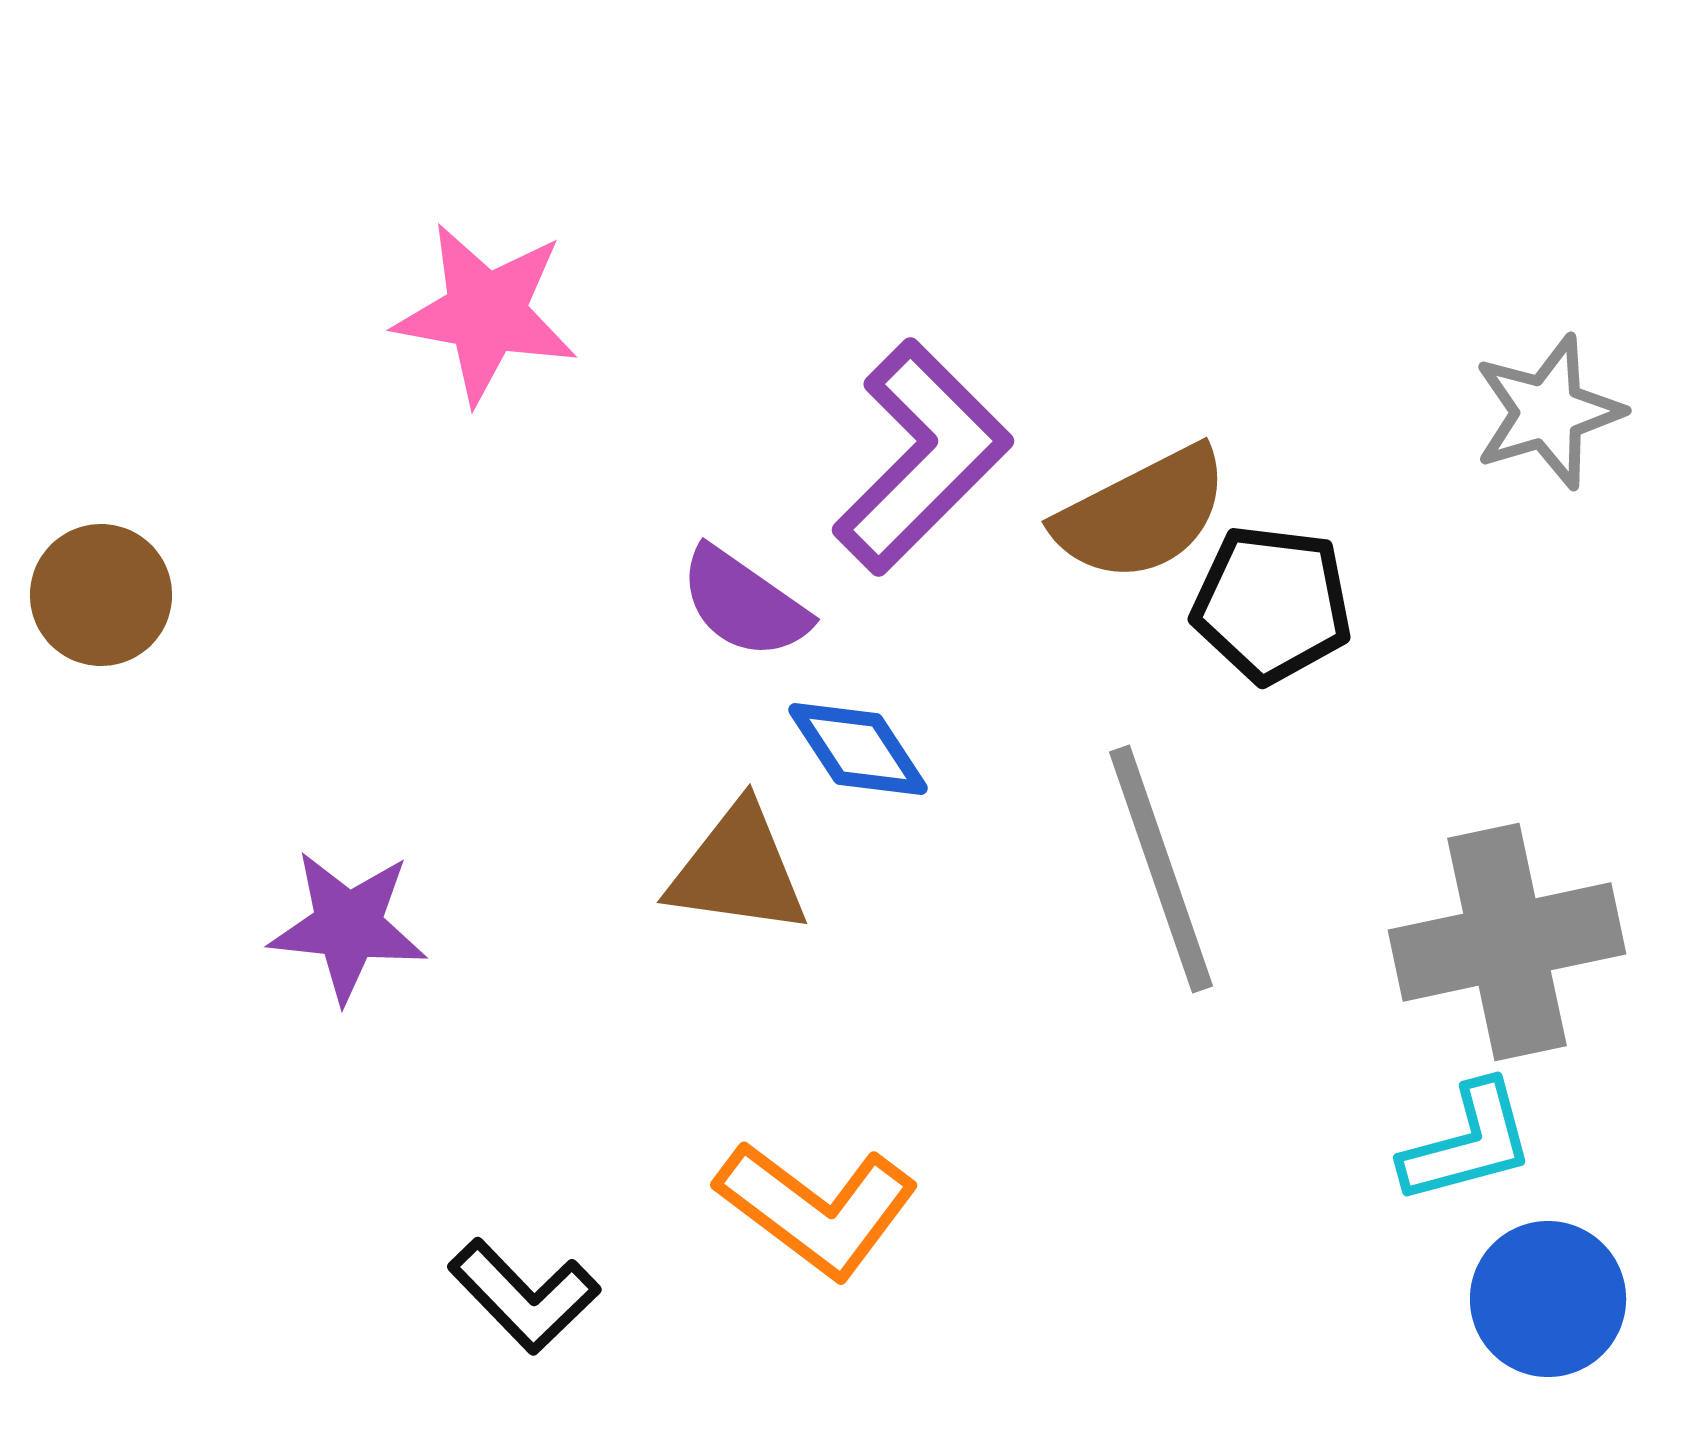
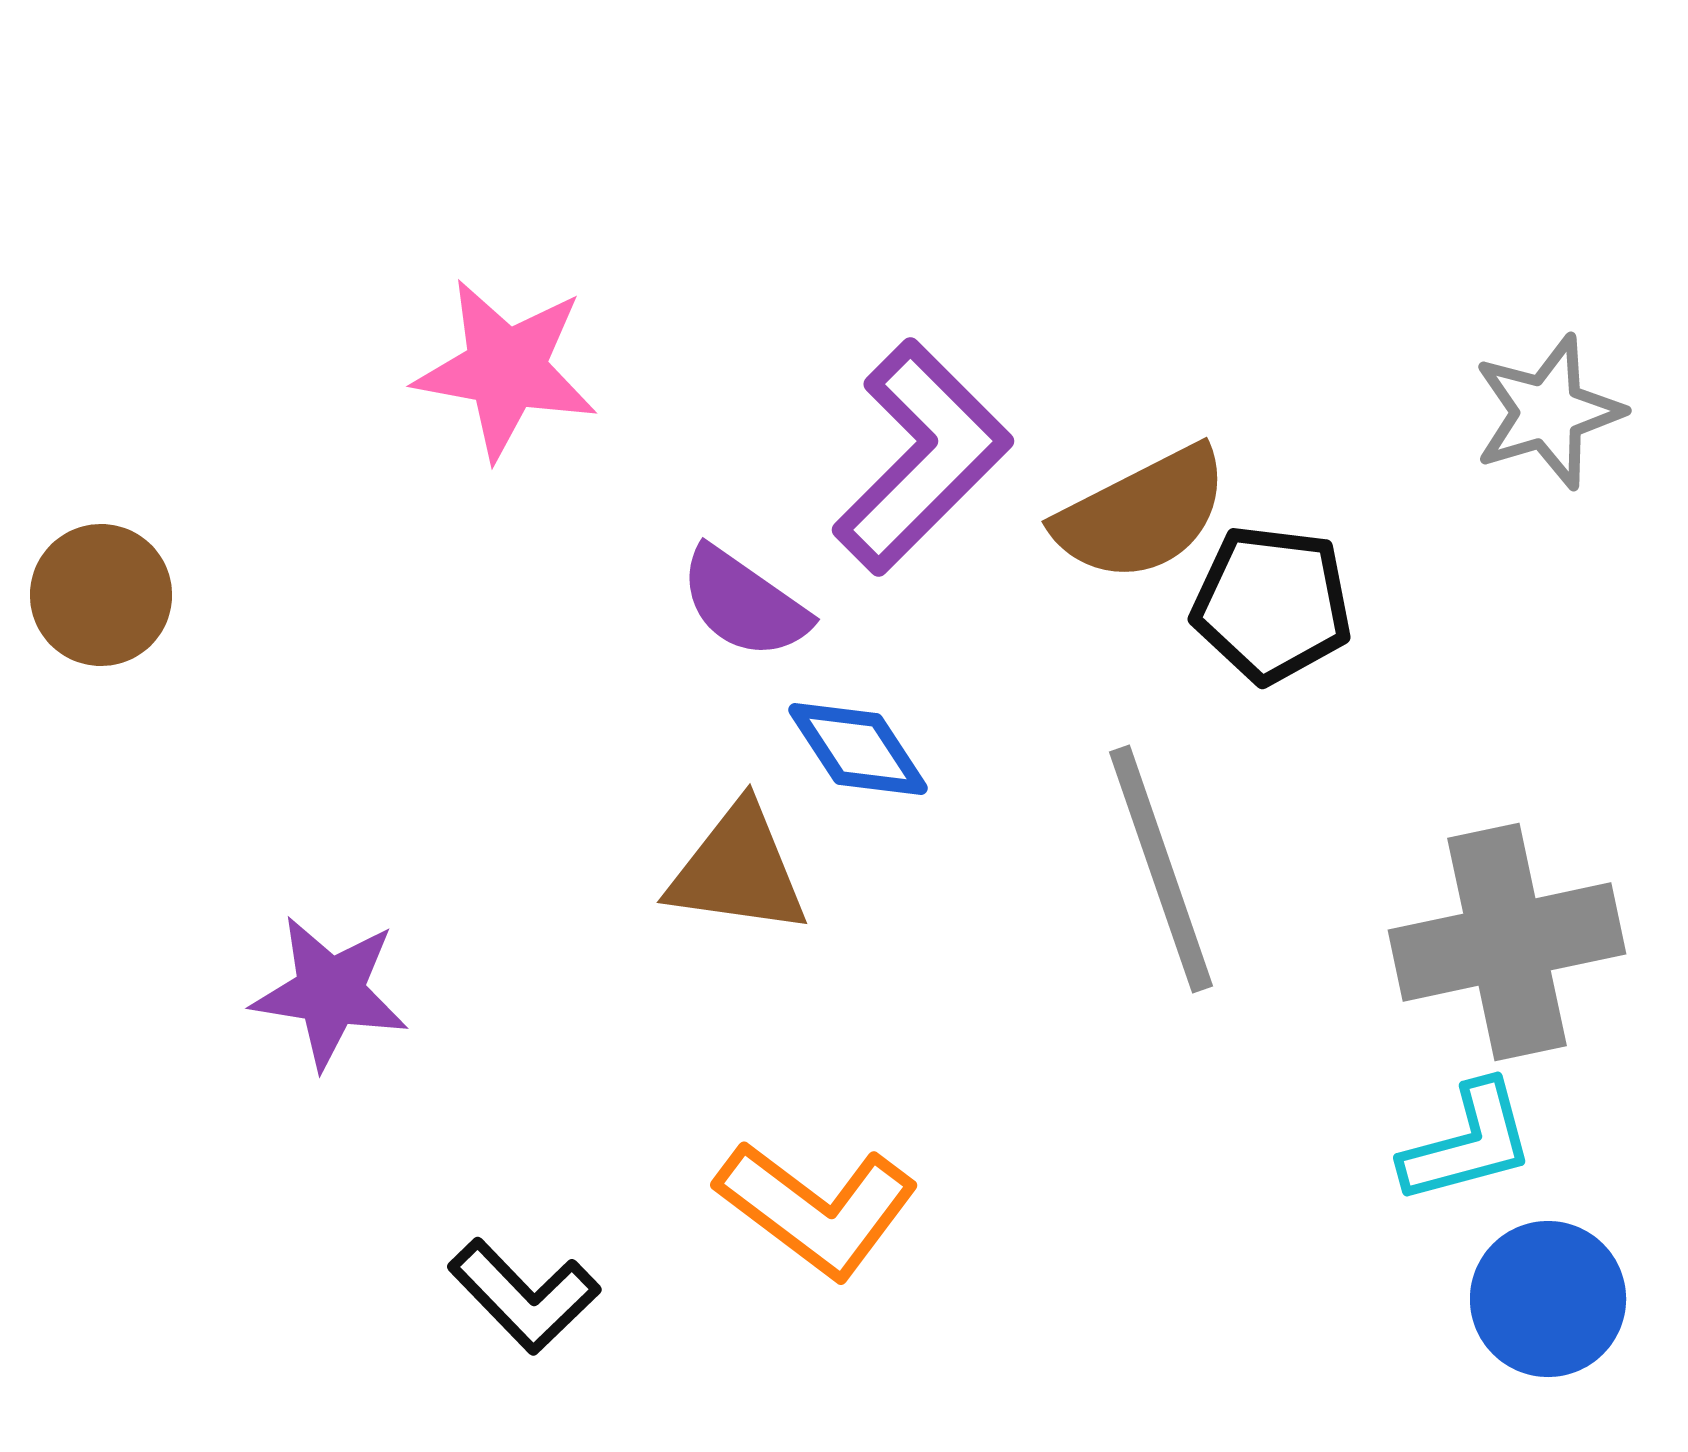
pink star: moved 20 px right, 56 px down
purple star: moved 18 px left, 66 px down; rotated 3 degrees clockwise
